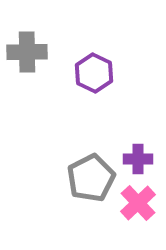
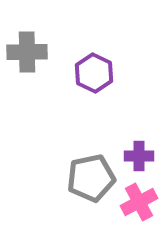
purple cross: moved 1 px right, 3 px up
gray pentagon: rotated 15 degrees clockwise
pink cross: moved 1 px right, 1 px up; rotated 15 degrees clockwise
